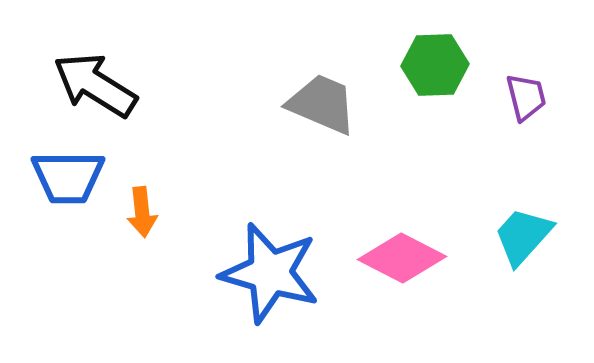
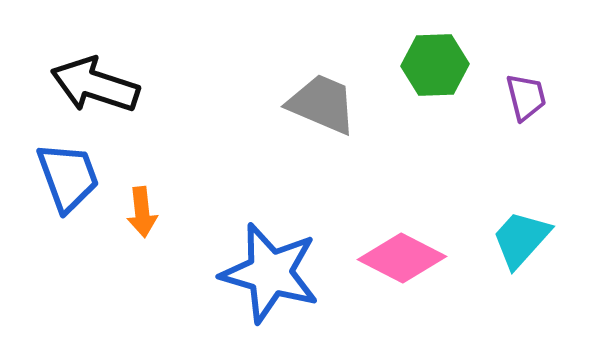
black arrow: rotated 14 degrees counterclockwise
blue trapezoid: rotated 110 degrees counterclockwise
cyan trapezoid: moved 2 px left, 3 px down
